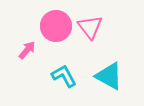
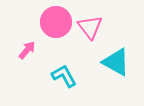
pink circle: moved 4 px up
cyan triangle: moved 7 px right, 14 px up
